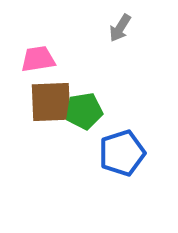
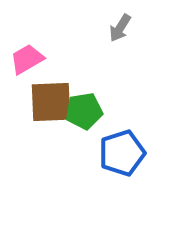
pink trapezoid: moved 11 px left; rotated 21 degrees counterclockwise
